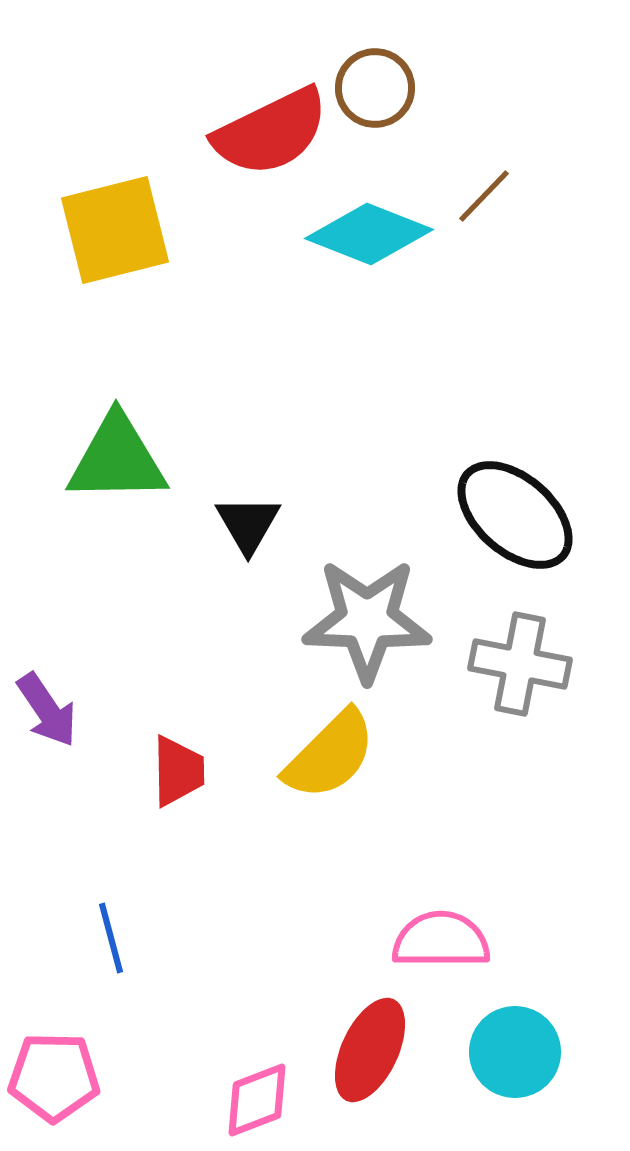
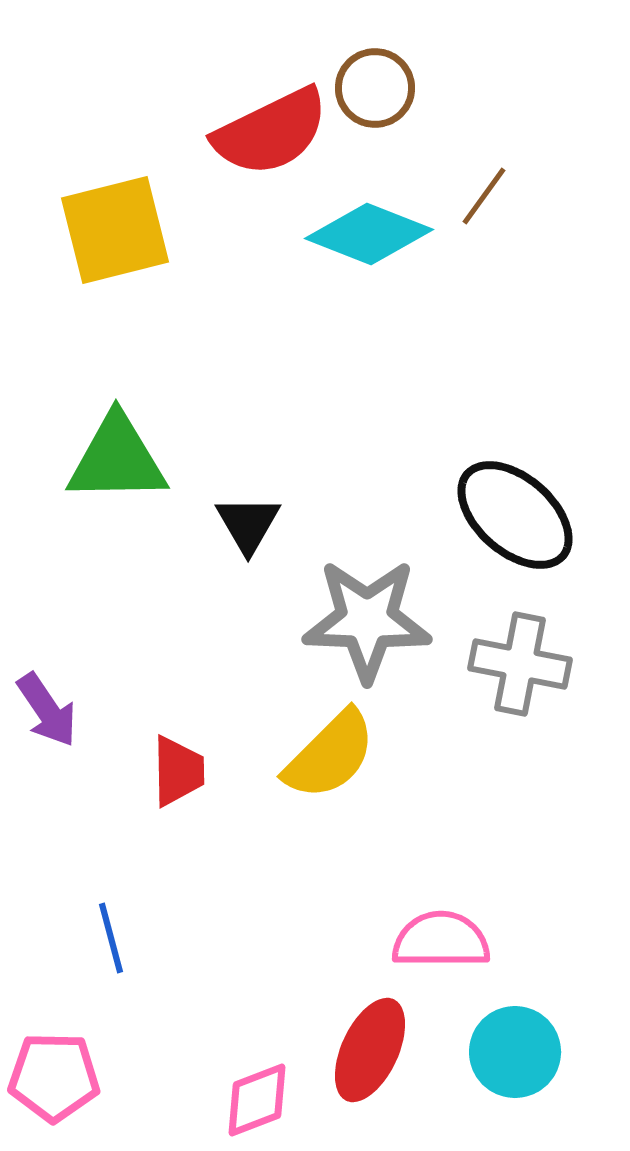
brown line: rotated 8 degrees counterclockwise
